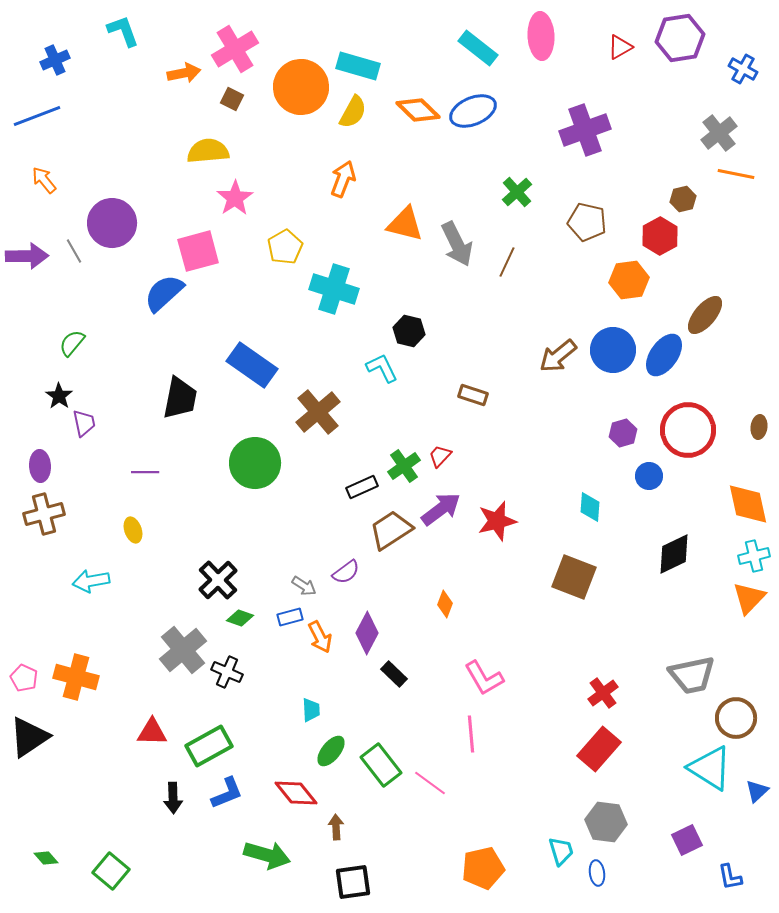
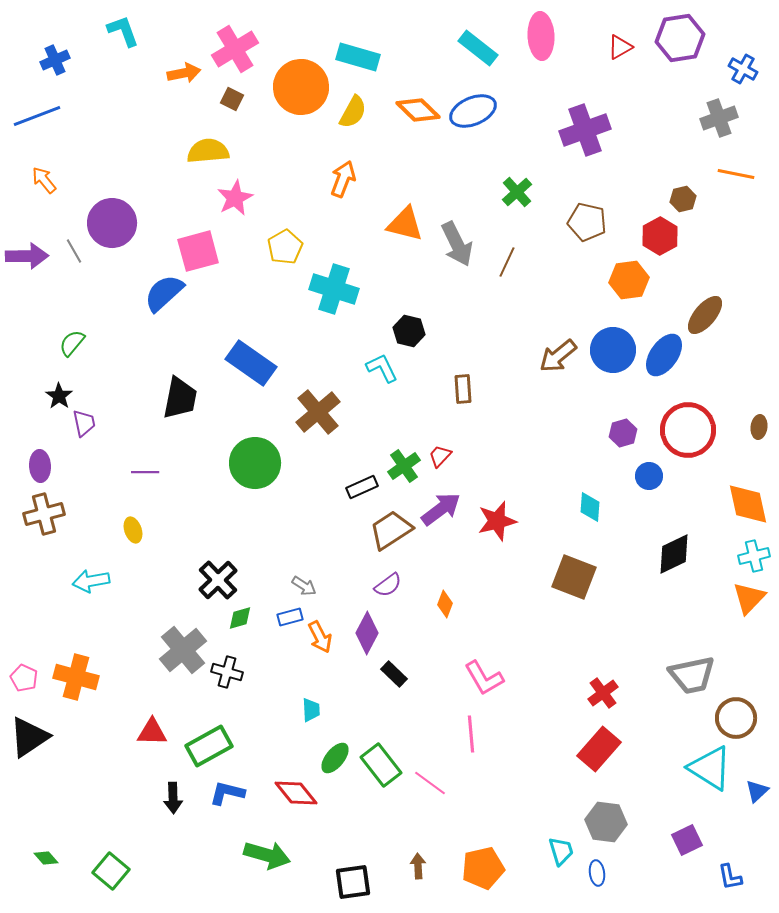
cyan rectangle at (358, 66): moved 9 px up
gray cross at (719, 133): moved 15 px up; rotated 18 degrees clockwise
pink star at (235, 198): rotated 6 degrees clockwise
blue rectangle at (252, 365): moved 1 px left, 2 px up
brown rectangle at (473, 395): moved 10 px left, 6 px up; rotated 68 degrees clockwise
purple semicircle at (346, 572): moved 42 px right, 13 px down
green diamond at (240, 618): rotated 36 degrees counterclockwise
black cross at (227, 672): rotated 8 degrees counterclockwise
green ellipse at (331, 751): moved 4 px right, 7 px down
blue L-shape at (227, 793): rotated 144 degrees counterclockwise
brown arrow at (336, 827): moved 82 px right, 39 px down
